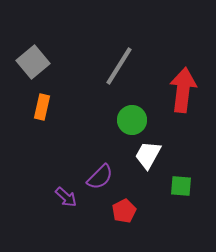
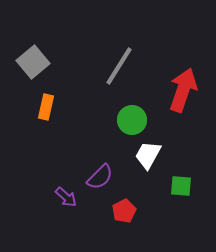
red arrow: rotated 12 degrees clockwise
orange rectangle: moved 4 px right
